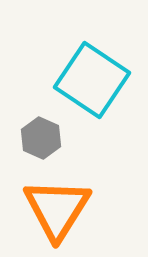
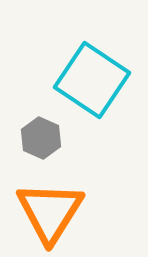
orange triangle: moved 7 px left, 3 px down
